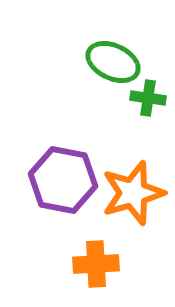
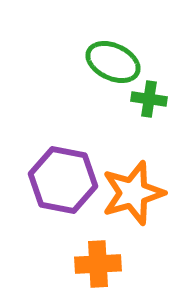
green cross: moved 1 px right, 1 px down
orange cross: moved 2 px right
